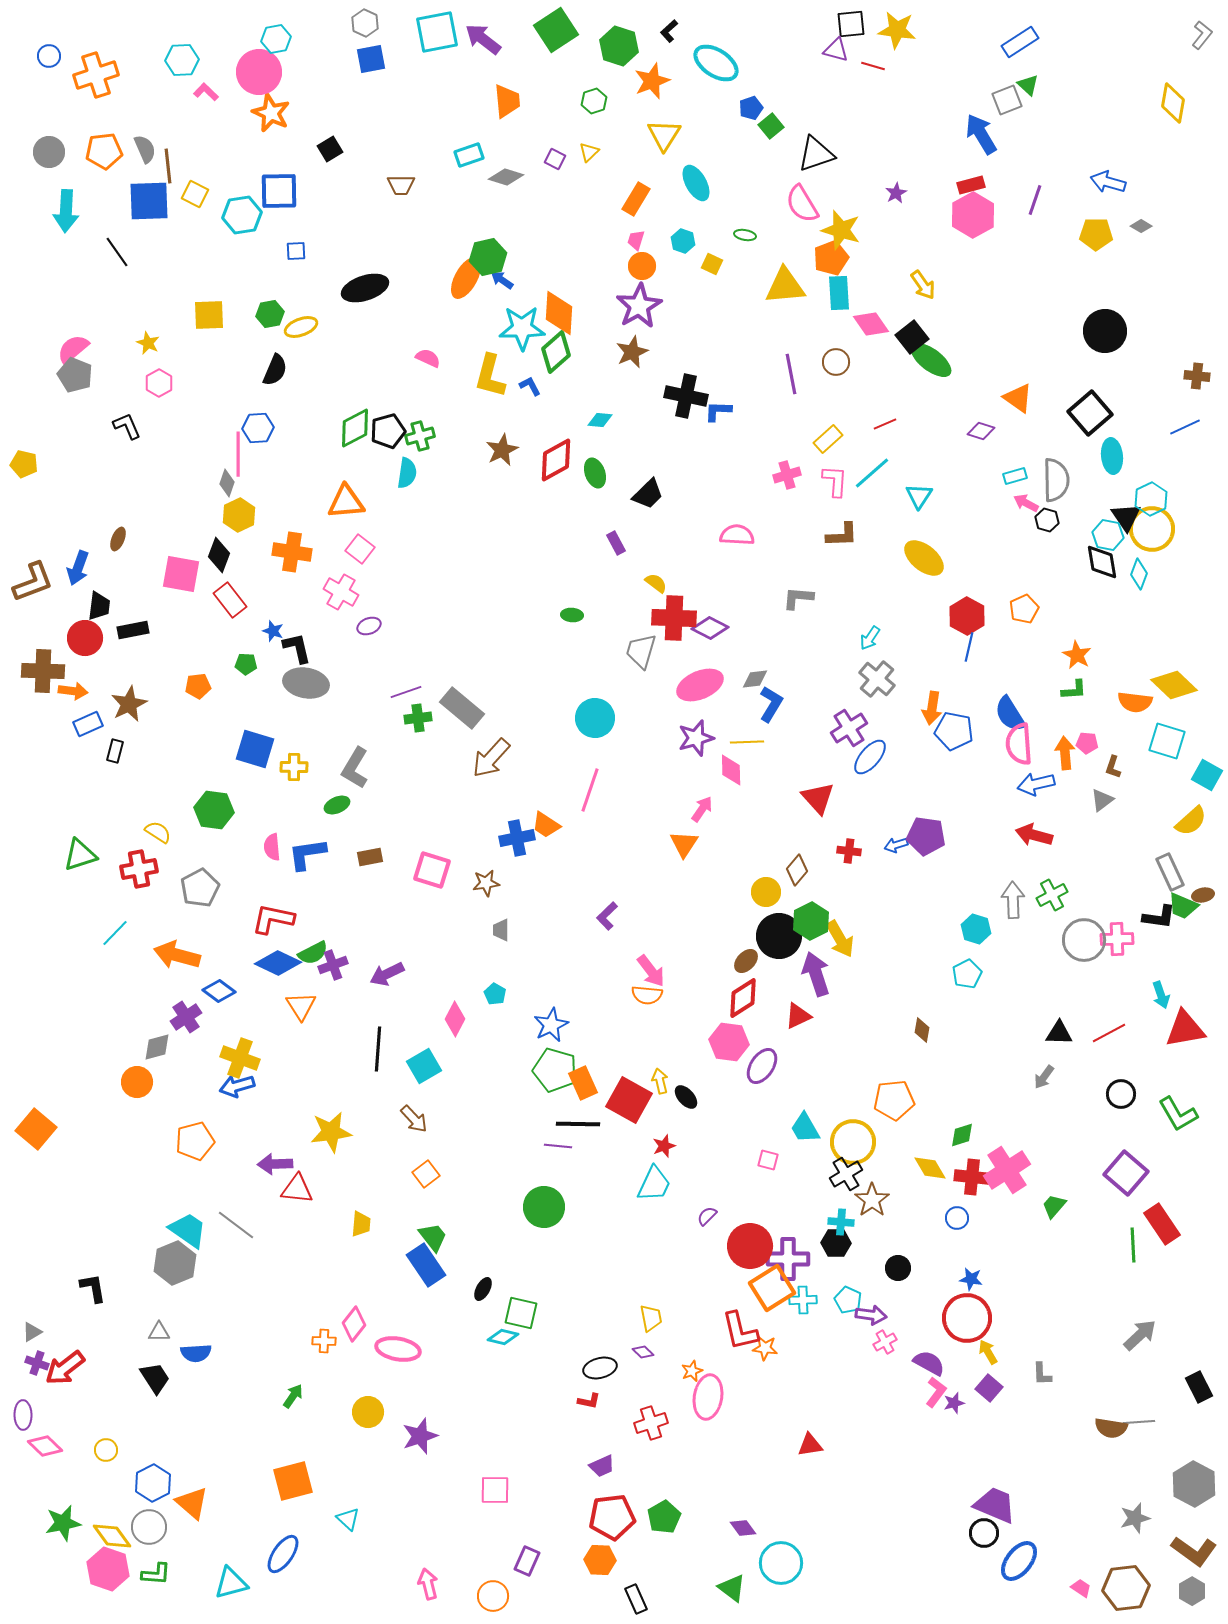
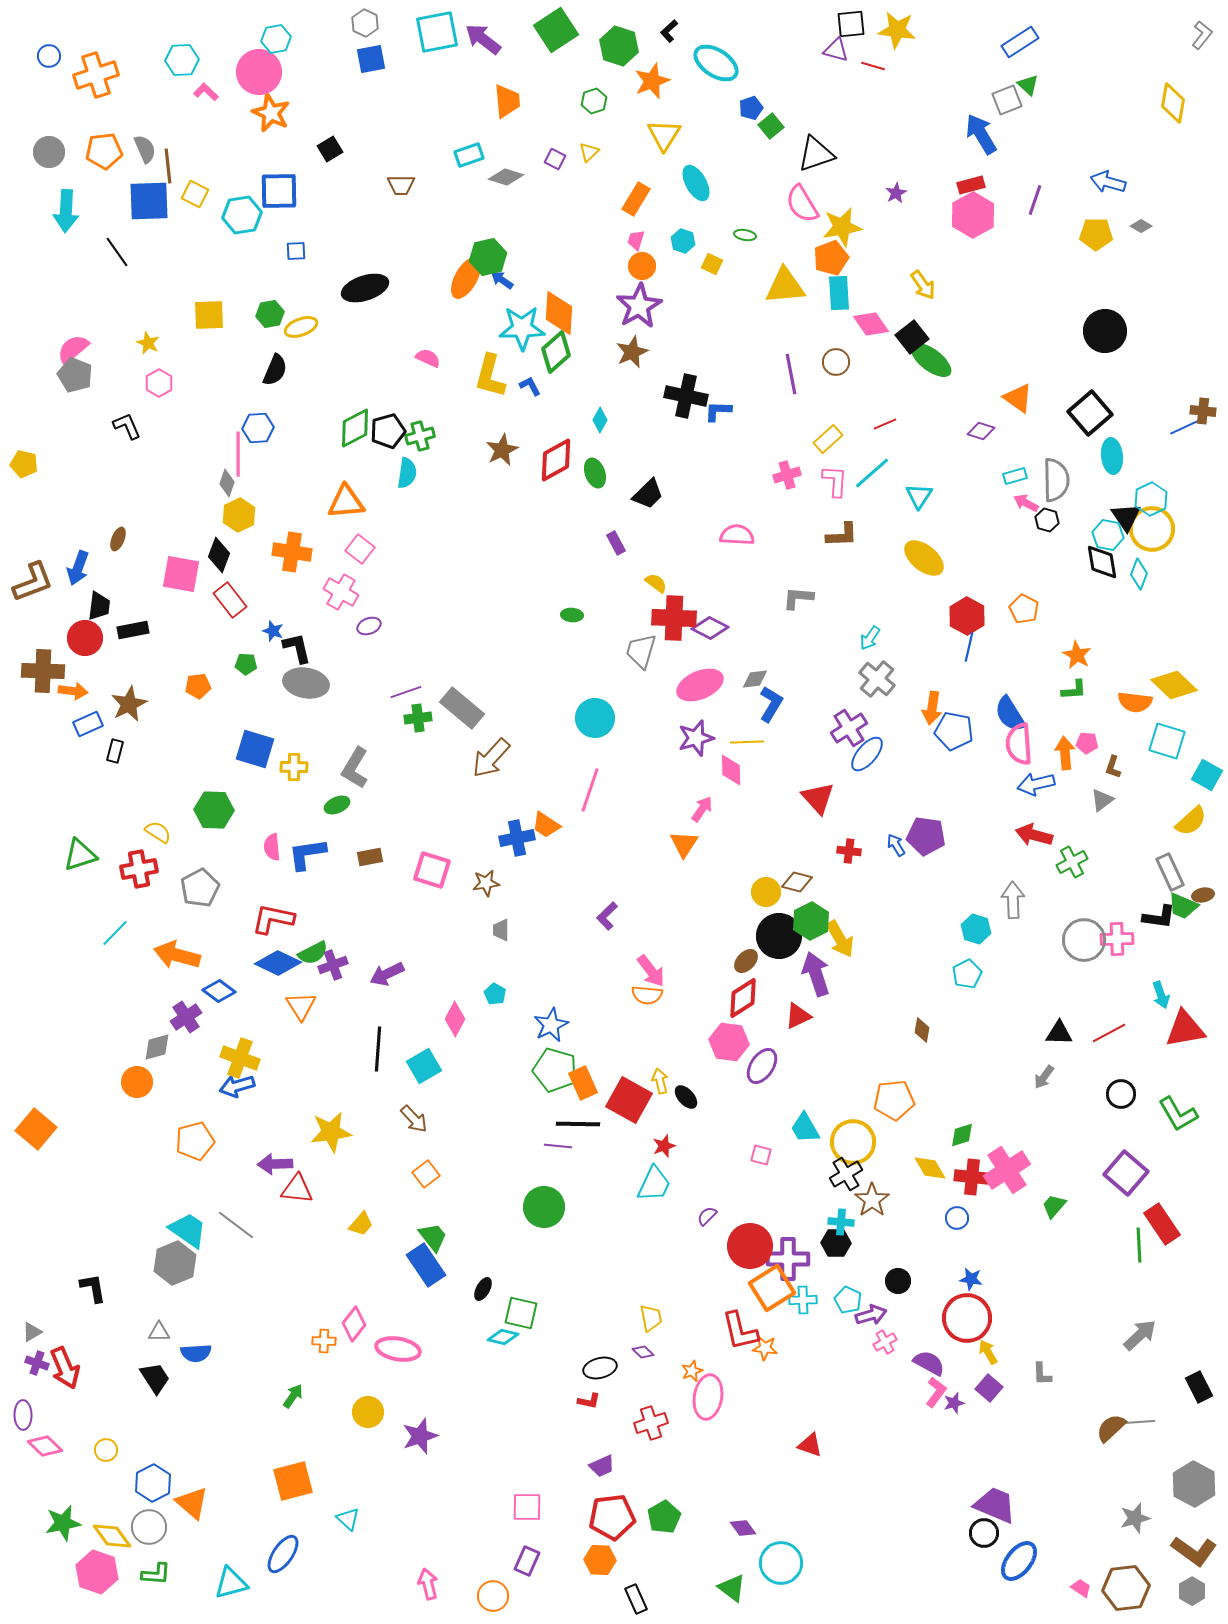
yellow star at (841, 230): moved 1 px right, 3 px up; rotated 27 degrees counterclockwise
brown cross at (1197, 376): moved 6 px right, 35 px down
cyan diamond at (600, 420): rotated 65 degrees counterclockwise
orange pentagon at (1024, 609): rotated 20 degrees counterclockwise
blue ellipse at (870, 757): moved 3 px left, 3 px up
green hexagon at (214, 810): rotated 6 degrees counterclockwise
blue arrow at (896, 845): rotated 75 degrees clockwise
brown diamond at (797, 870): moved 12 px down; rotated 64 degrees clockwise
green cross at (1052, 895): moved 20 px right, 33 px up
pink square at (768, 1160): moved 7 px left, 5 px up
yellow trapezoid at (361, 1224): rotated 36 degrees clockwise
green line at (1133, 1245): moved 6 px right
black circle at (898, 1268): moved 13 px down
purple arrow at (871, 1315): rotated 24 degrees counterclockwise
red arrow at (65, 1368): rotated 75 degrees counterclockwise
brown semicircle at (1111, 1428): rotated 128 degrees clockwise
red triangle at (810, 1445): rotated 28 degrees clockwise
pink square at (495, 1490): moved 32 px right, 17 px down
pink hexagon at (108, 1569): moved 11 px left, 3 px down
